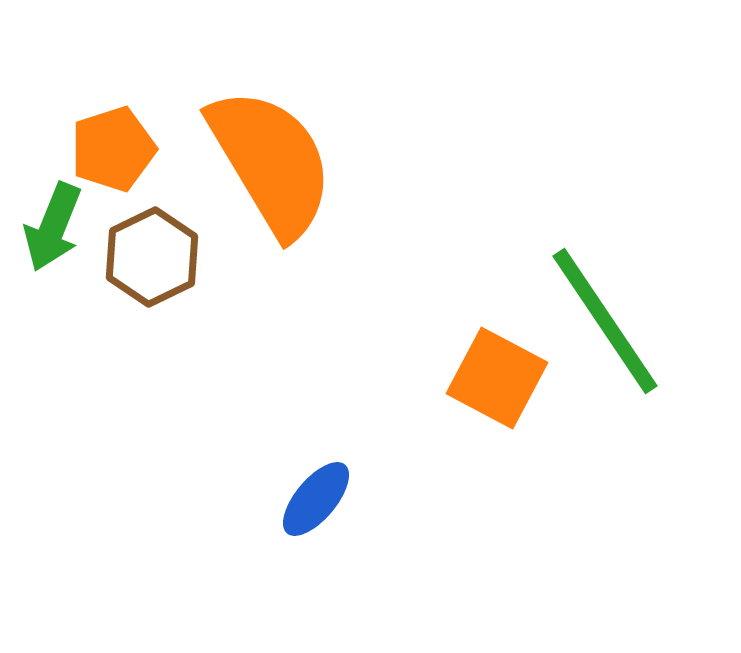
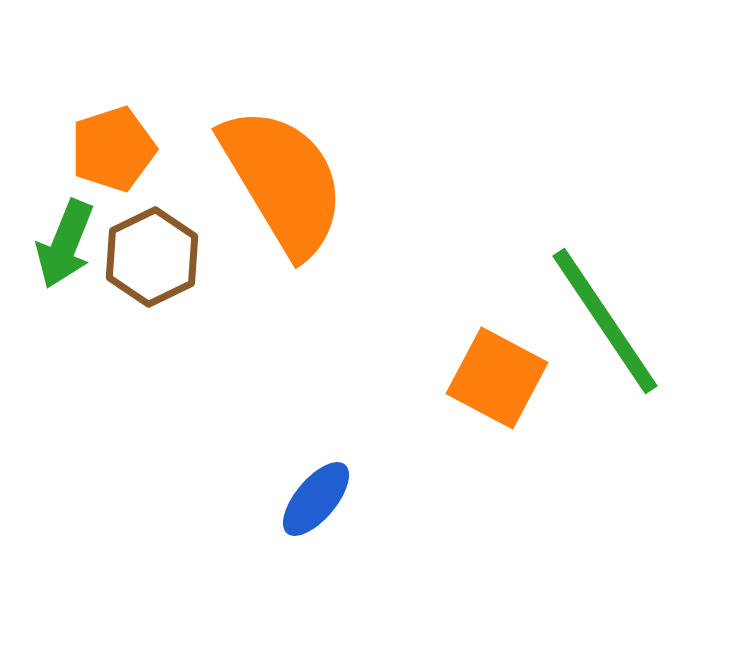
orange semicircle: moved 12 px right, 19 px down
green arrow: moved 12 px right, 17 px down
